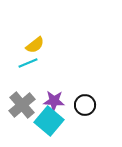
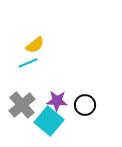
purple star: moved 3 px right
